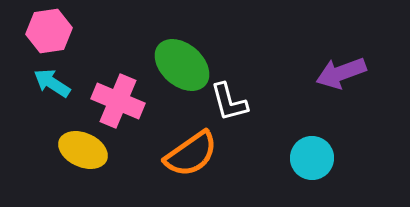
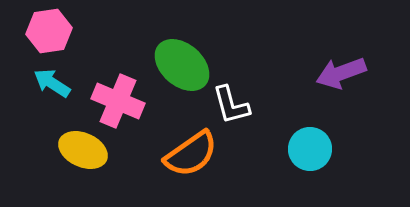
white L-shape: moved 2 px right, 3 px down
cyan circle: moved 2 px left, 9 px up
